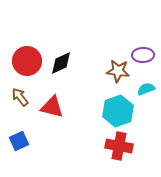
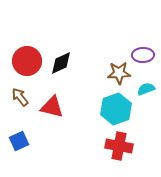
brown star: moved 1 px right, 2 px down; rotated 10 degrees counterclockwise
cyan hexagon: moved 2 px left, 2 px up
